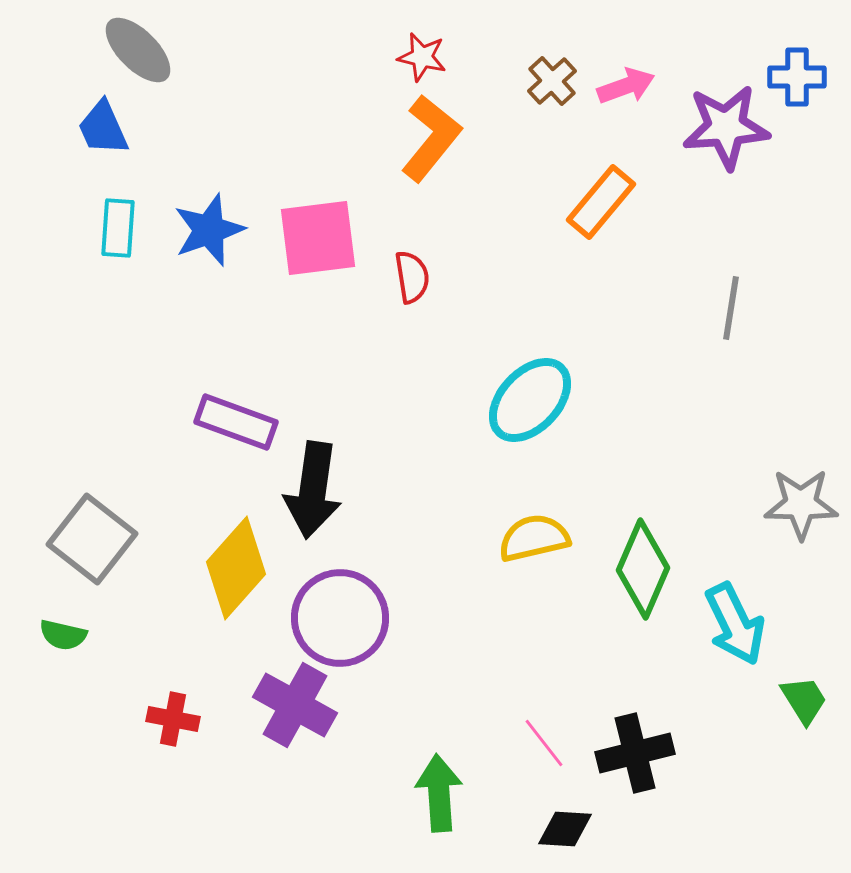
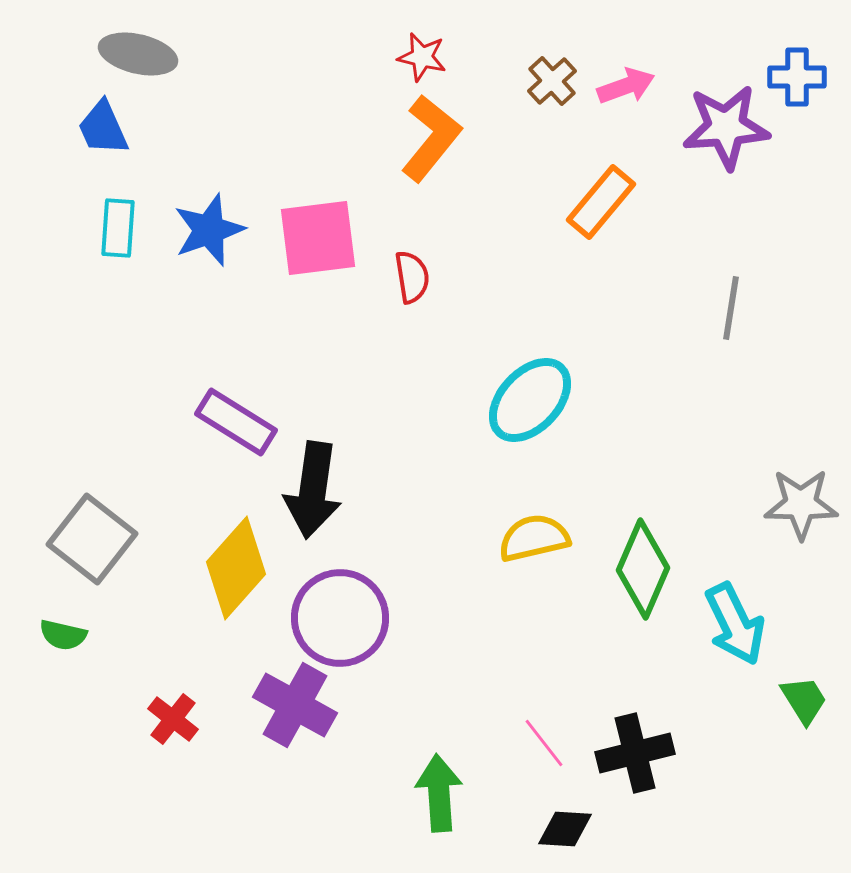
gray ellipse: moved 4 px down; rotated 32 degrees counterclockwise
purple rectangle: rotated 12 degrees clockwise
red cross: rotated 27 degrees clockwise
